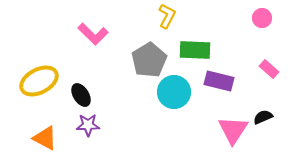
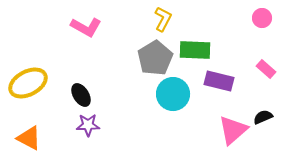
yellow L-shape: moved 4 px left, 3 px down
pink L-shape: moved 7 px left, 7 px up; rotated 16 degrees counterclockwise
gray pentagon: moved 6 px right, 2 px up
pink rectangle: moved 3 px left
yellow ellipse: moved 11 px left, 2 px down
cyan circle: moved 1 px left, 2 px down
pink triangle: rotated 16 degrees clockwise
orange triangle: moved 16 px left
